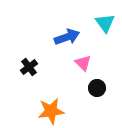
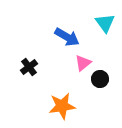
blue arrow: rotated 50 degrees clockwise
pink triangle: rotated 36 degrees clockwise
black circle: moved 3 px right, 9 px up
orange star: moved 11 px right, 5 px up
